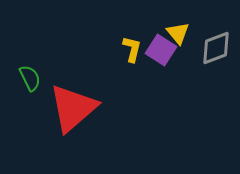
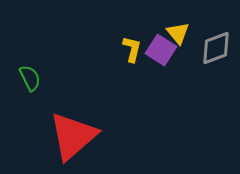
red triangle: moved 28 px down
